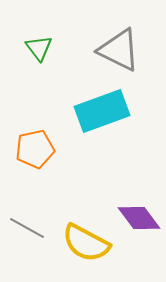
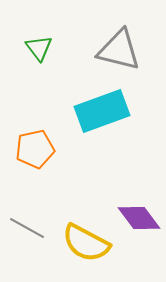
gray triangle: rotated 12 degrees counterclockwise
